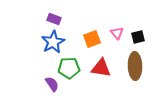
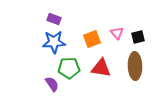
blue star: moved 1 px right; rotated 25 degrees clockwise
